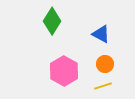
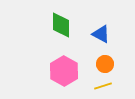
green diamond: moved 9 px right, 4 px down; rotated 32 degrees counterclockwise
